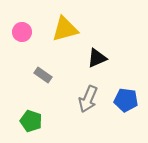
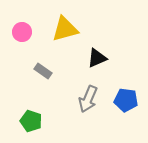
gray rectangle: moved 4 px up
